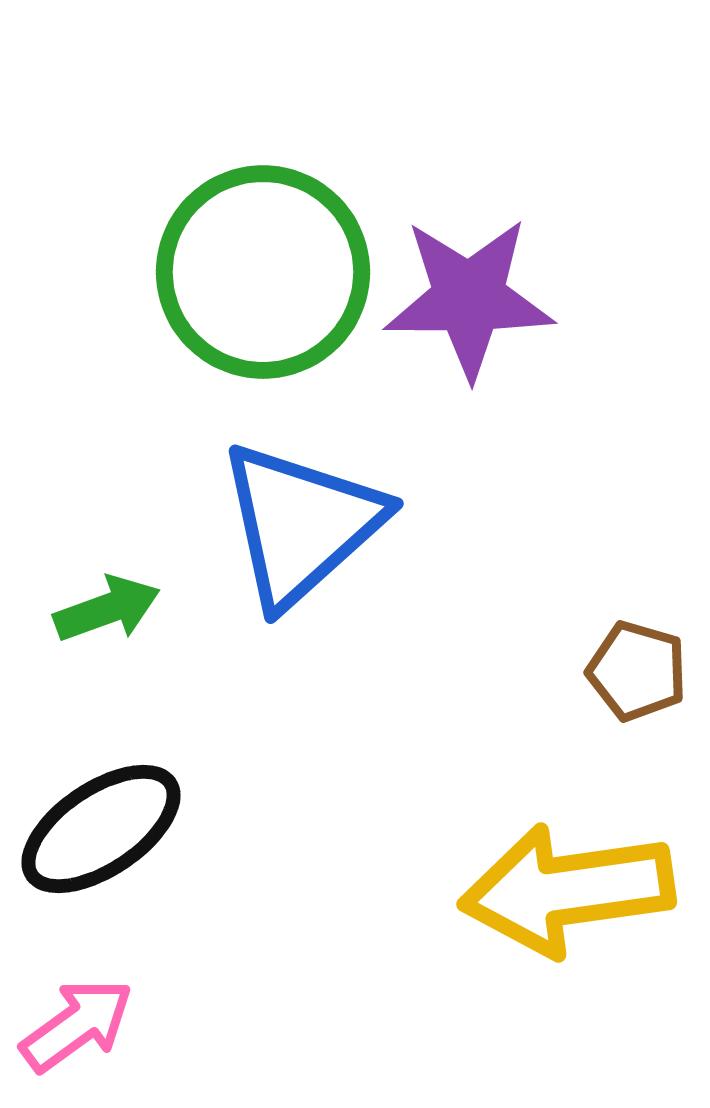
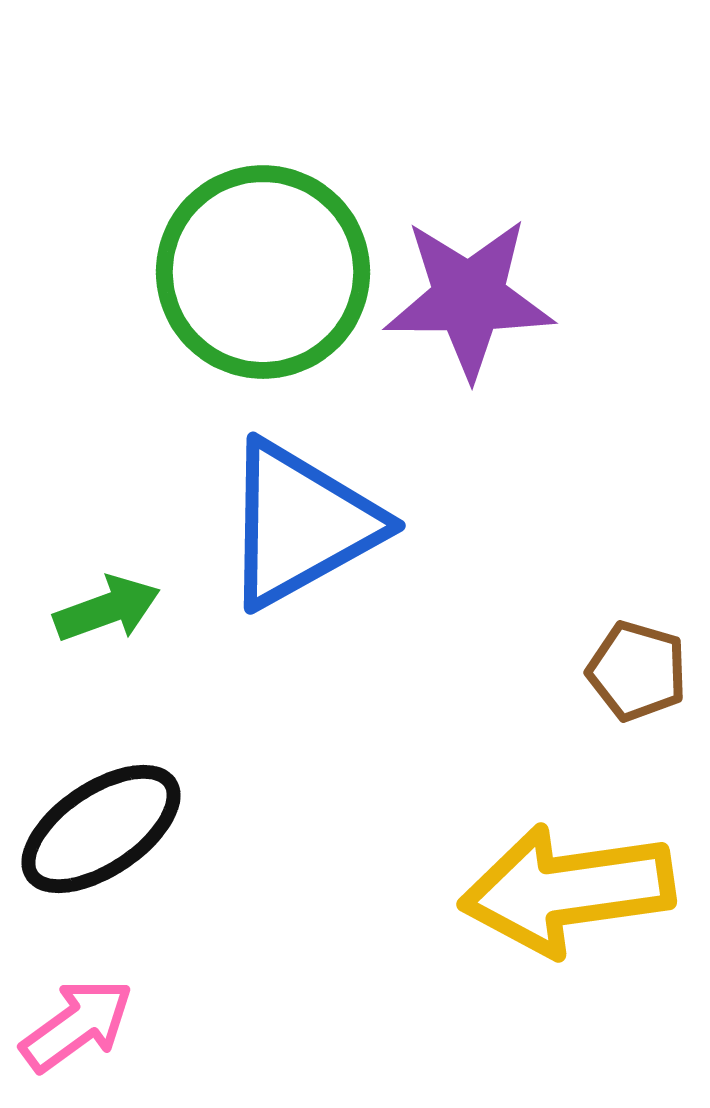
blue triangle: rotated 13 degrees clockwise
